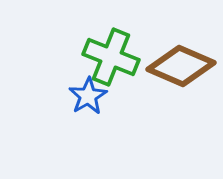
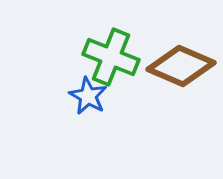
blue star: rotated 12 degrees counterclockwise
